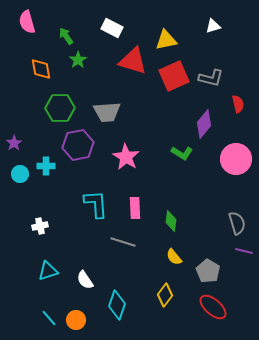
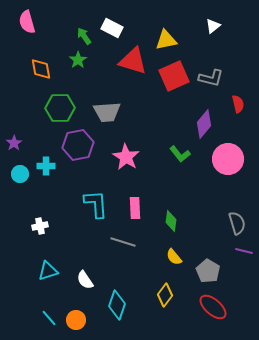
white triangle: rotated 21 degrees counterclockwise
green arrow: moved 18 px right
green L-shape: moved 2 px left, 1 px down; rotated 20 degrees clockwise
pink circle: moved 8 px left
